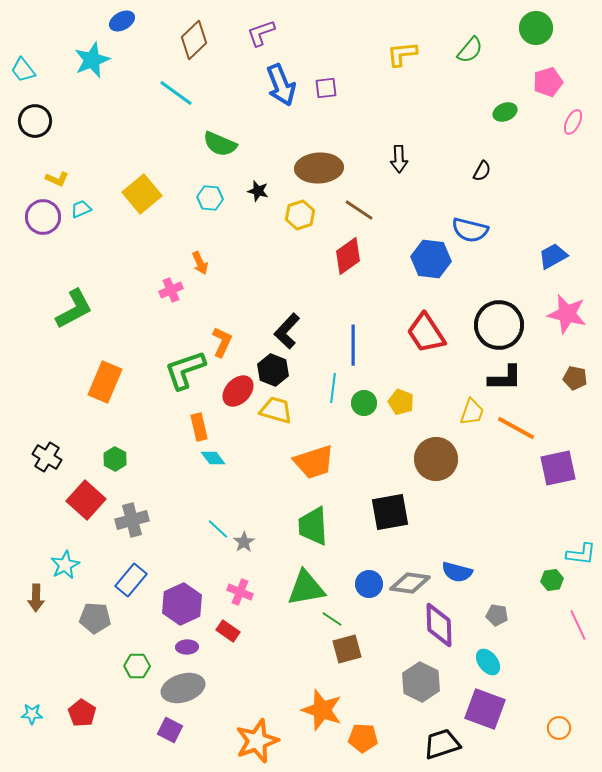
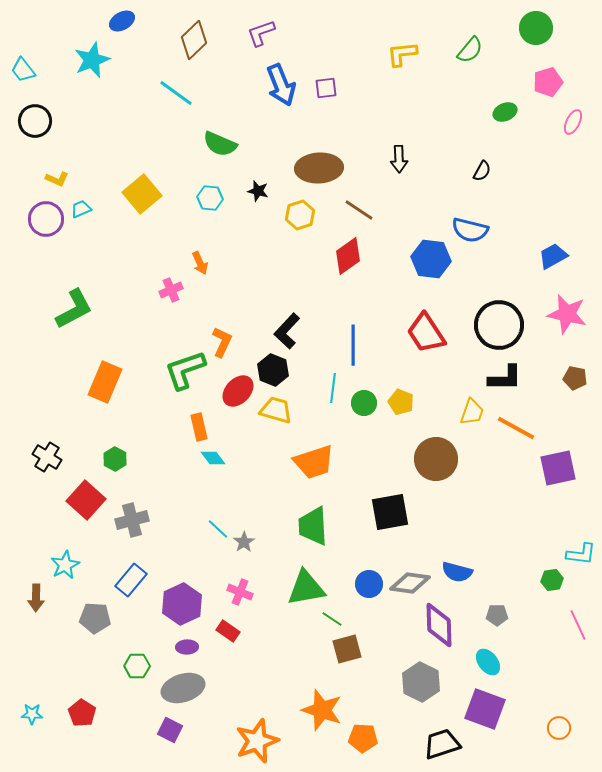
purple circle at (43, 217): moved 3 px right, 2 px down
gray pentagon at (497, 615): rotated 10 degrees counterclockwise
